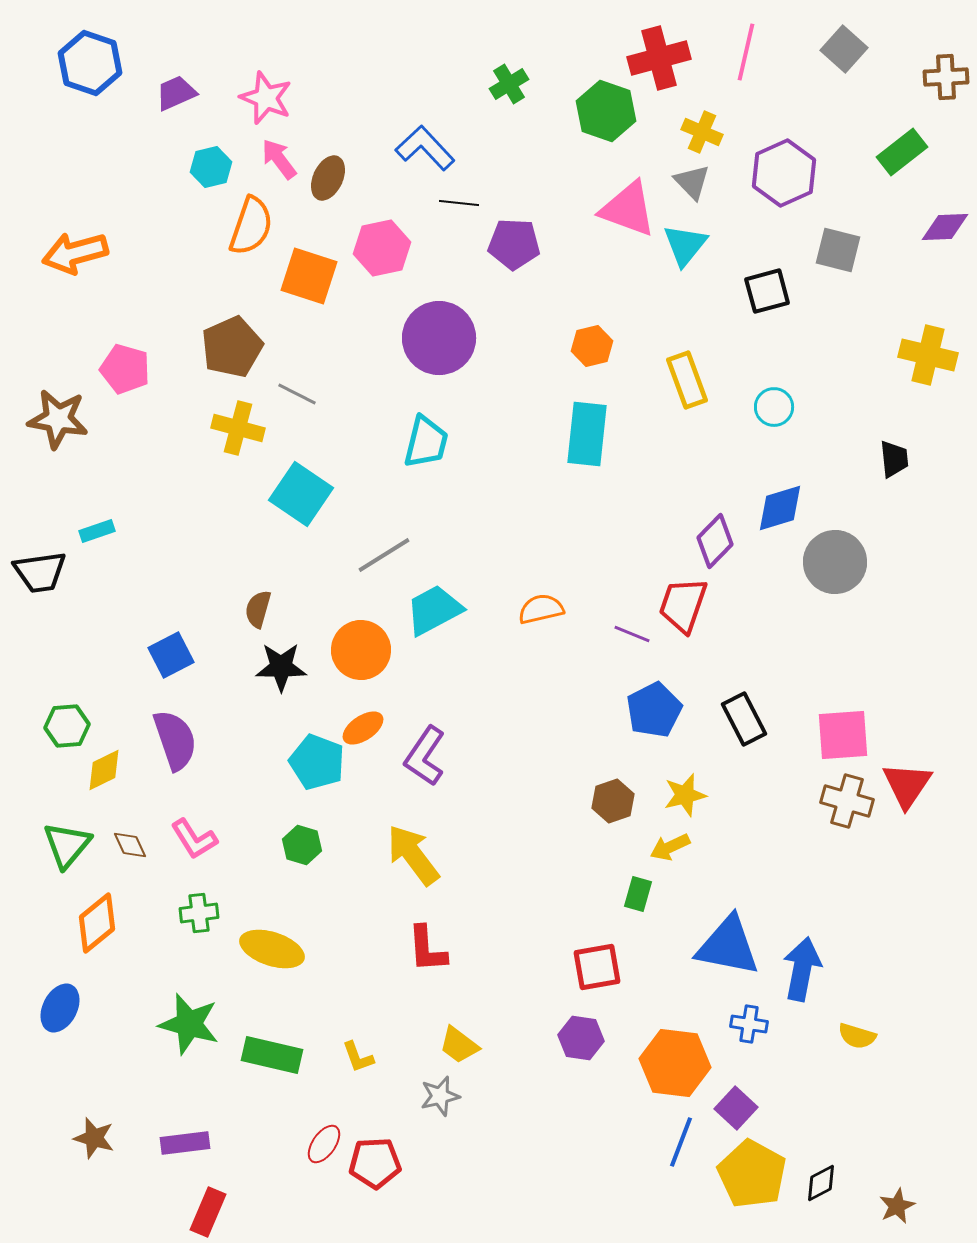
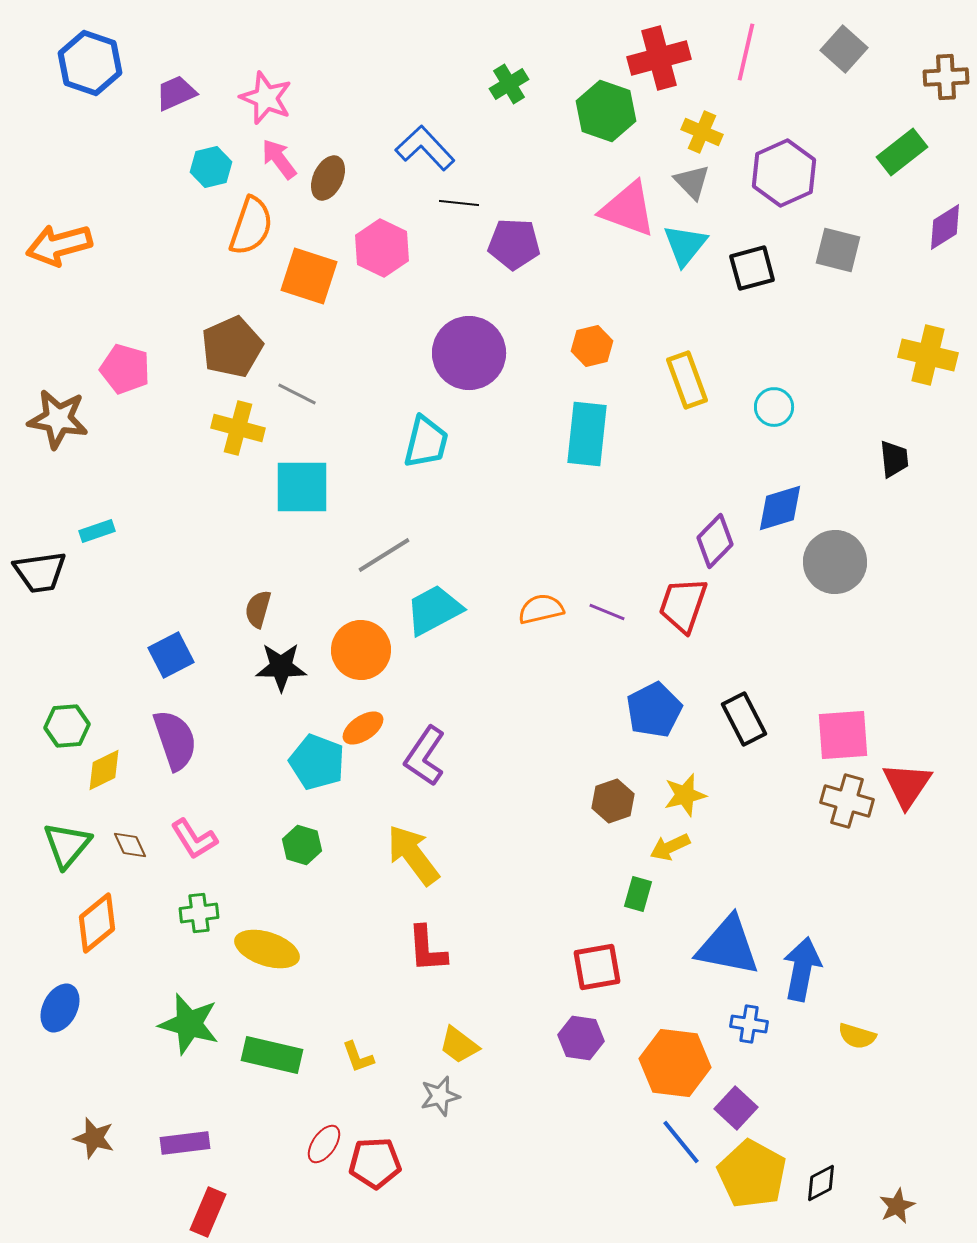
purple diamond at (945, 227): rotated 30 degrees counterclockwise
pink hexagon at (382, 248): rotated 22 degrees counterclockwise
orange arrow at (75, 253): moved 16 px left, 8 px up
black square at (767, 291): moved 15 px left, 23 px up
purple circle at (439, 338): moved 30 px right, 15 px down
cyan square at (301, 494): moved 1 px right, 7 px up; rotated 34 degrees counterclockwise
purple line at (632, 634): moved 25 px left, 22 px up
yellow ellipse at (272, 949): moved 5 px left
blue line at (681, 1142): rotated 60 degrees counterclockwise
